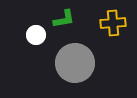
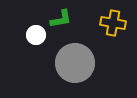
green L-shape: moved 3 px left
yellow cross: rotated 15 degrees clockwise
